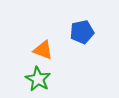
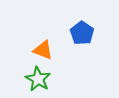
blue pentagon: moved 1 px down; rotated 25 degrees counterclockwise
